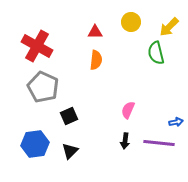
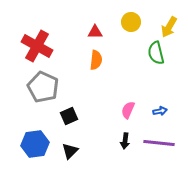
yellow arrow: rotated 15 degrees counterclockwise
blue arrow: moved 16 px left, 11 px up
